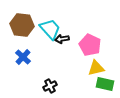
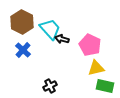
brown hexagon: moved 3 px up; rotated 20 degrees clockwise
black arrow: rotated 24 degrees clockwise
blue cross: moved 7 px up
green rectangle: moved 2 px down
